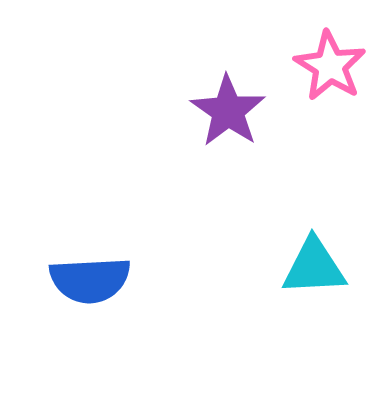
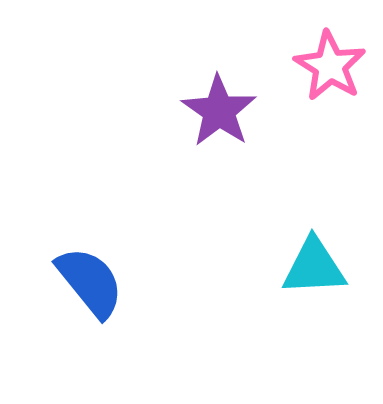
purple star: moved 9 px left
blue semicircle: moved 2 px down; rotated 126 degrees counterclockwise
